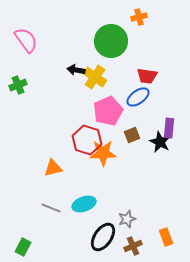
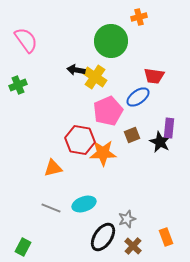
red trapezoid: moved 7 px right
red hexagon: moved 7 px left; rotated 8 degrees counterclockwise
brown cross: rotated 24 degrees counterclockwise
